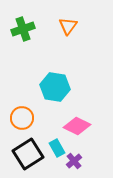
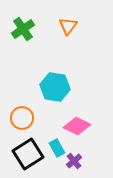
green cross: rotated 15 degrees counterclockwise
